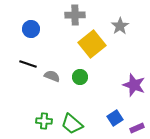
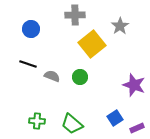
green cross: moved 7 px left
